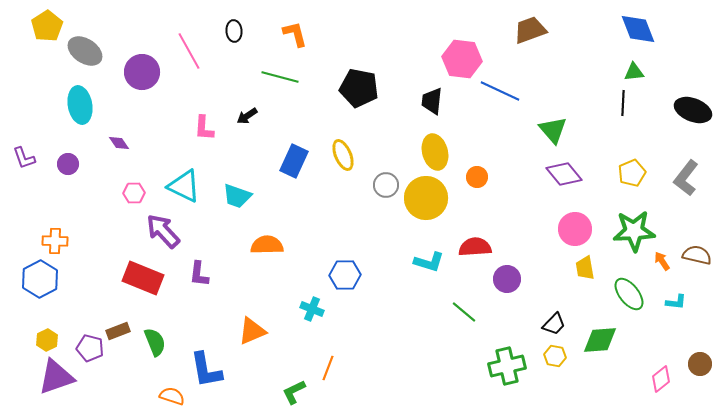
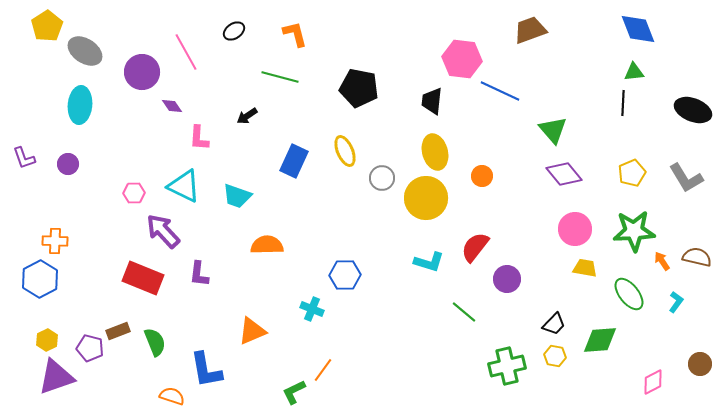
black ellipse at (234, 31): rotated 60 degrees clockwise
pink line at (189, 51): moved 3 px left, 1 px down
cyan ellipse at (80, 105): rotated 15 degrees clockwise
pink L-shape at (204, 128): moved 5 px left, 10 px down
purple diamond at (119, 143): moved 53 px right, 37 px up
yellow ellipse at (343, 155): moved 2 px right, 4 px up
orange circle at (477, 177): moved 5 px right, 1 px up
gray L-shape at (686, 178): rotated 69 degrees counterclockwise
gray circle at (386, 185): moved 4 px left, 7 px up
red semicircle at (475, 247): rotated 48 degrees counterclockwise
brown semicircle at (697, 255): moved 2 px down
yellow trapezoid at (585, 268): rotated 110 degrees clockwise
cyan L-shape at (676, 302): rotated 60 degrees counterclockwise
orange line at (328, 368): moved 5 px left, 2 px down; rotated 15 degrees clockwise
pink diamond at (661, 379): moved 8 px left, 3 px down; rotated 12 degrees clockwise
